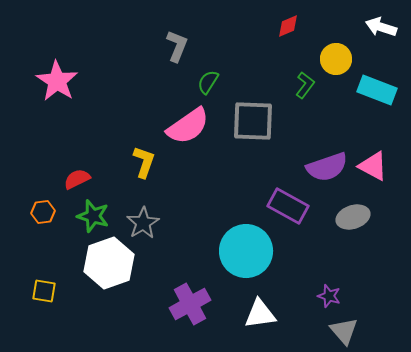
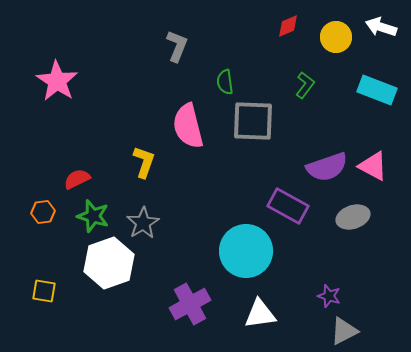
yellow circle: moved 22 px up
green semicircle: moved 17 px right; rotated 40 degrees counterclockwise
pink semicircle: rotated 111 degrees clockwise
gray triangle: rotated 44 degrees clockwise
